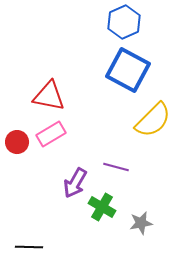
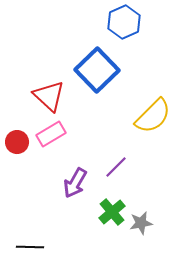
blue square: moved 31 px left; rotated 18 degrees clockwise
red triangle: rotated 32 degrees clockwise
yellow semicircle: moved 4 px up
purple line: rotated 60 degrees counterclockwise
green cross: moved 10 px right, 5 px down; rotated 20 degrees clockwise
black line: moved 1 px right
